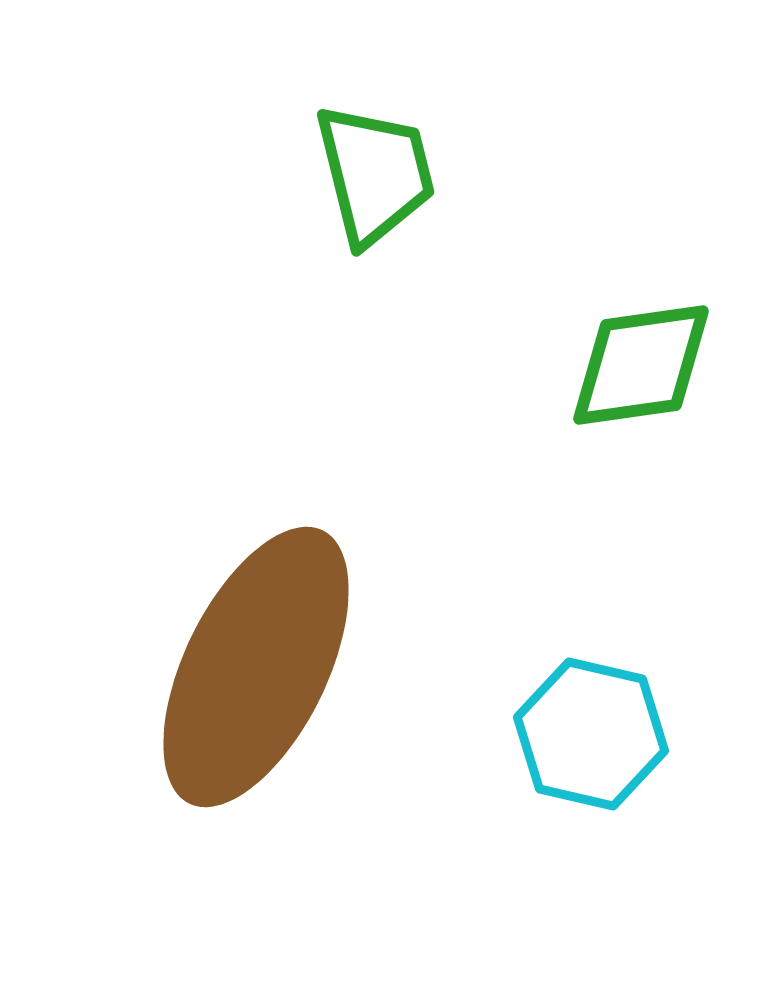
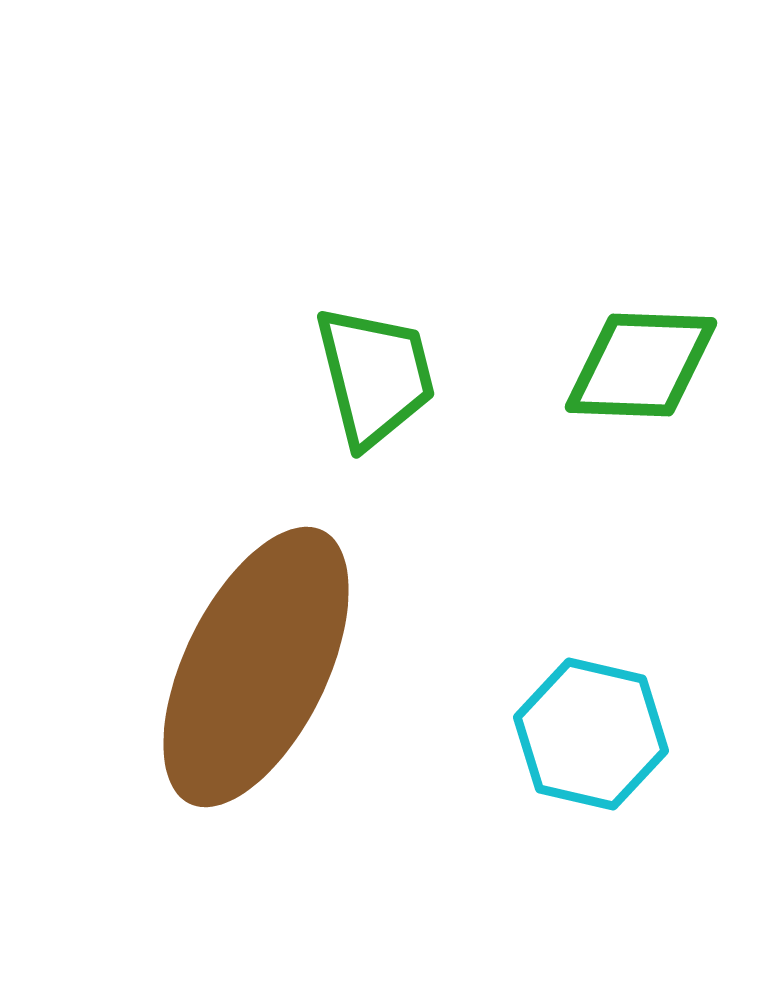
green trapezoid: moved 202 px down
green diamond: rotated 10 degrees clockwise
